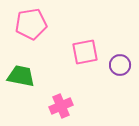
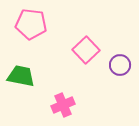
pink pentagon: rotated 16 degrees clockwise
pink square: moved 1 px right, 2 px up; rotated 32 degrees counterclockwise
pink cross: moved 2 px right, 1 px up
